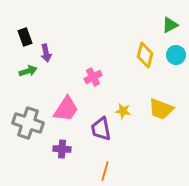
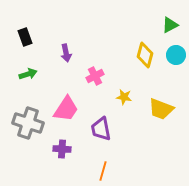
purple arrow: moved 20 px right
green arrow: moved 3 px down
pink cross: moved 2 px right, 1 px up
yellow star: moved 1 px right, 14 px up
orange line: moved 2 px left
